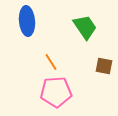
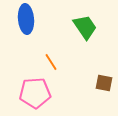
blue ellipse: moved 1 px left, 2 px up
brown square: moved 17 px down
pink pentagon: moved 21 px left, 1 px down
